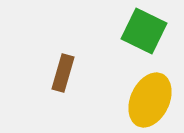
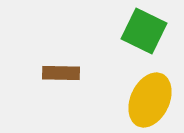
brown rectangle: moved 2 px left; rotated 75 degrees clockwise
